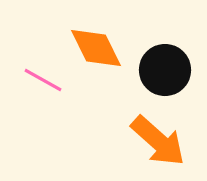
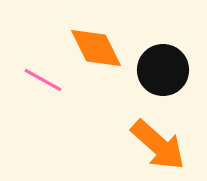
black circle: moved 2 px left
orange arrow: moved 4 px down
